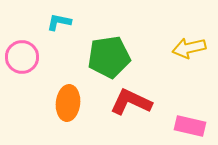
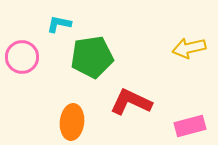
cyan L-shape: moved 2 px down
green pentagon: moved 17 px left
orange ellipse: moved 4 px right, 19 px down
pink rectangle: rotated 28 degrees counterclockwise
